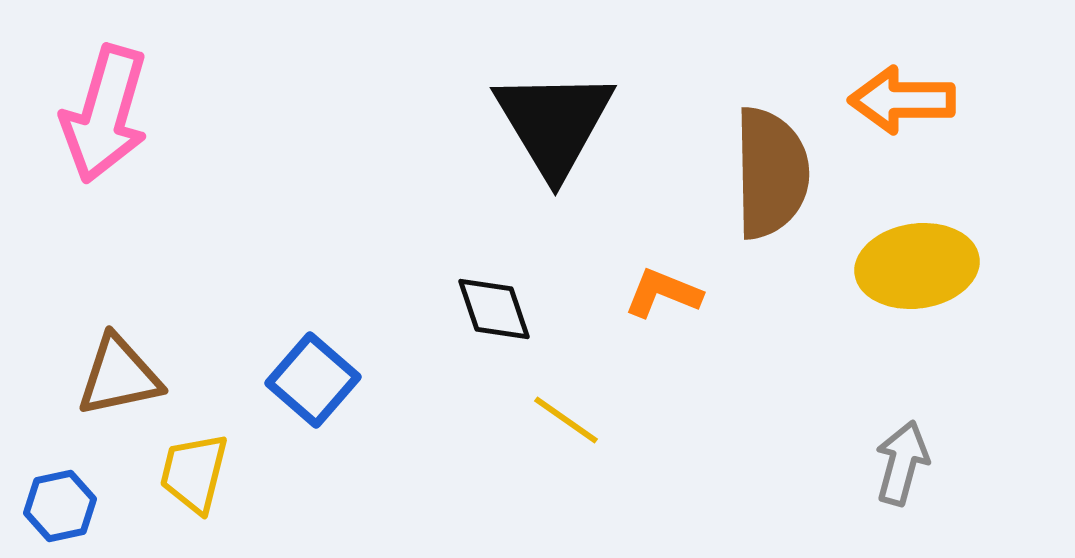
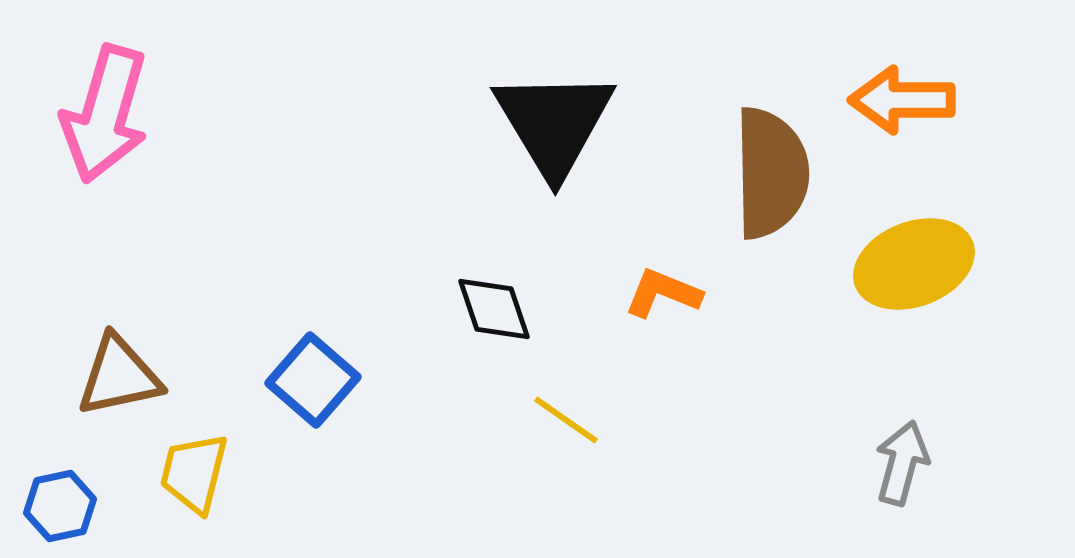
yellow ellipse: moved 3 px left, 2 px up; rotated 13 degrees counterclockwise
